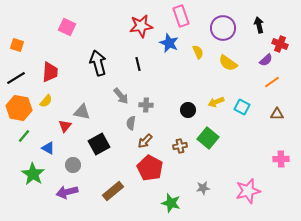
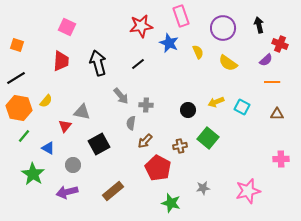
black line at (138, 64): rotated 64 degrees clockwise
red trapezoid at (50, 72): moved 11 px right, 11 px up
orange line at (272, 82): rotated 35 degrees clockwise
red pentagon at (150, 168): moved 8 px right
